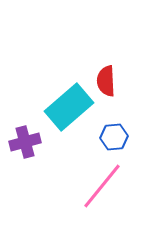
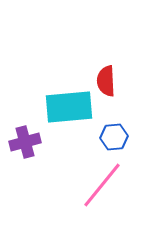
cyan rectangle: rotated 36 degrees clockwise
pink line: moved 1 px up
